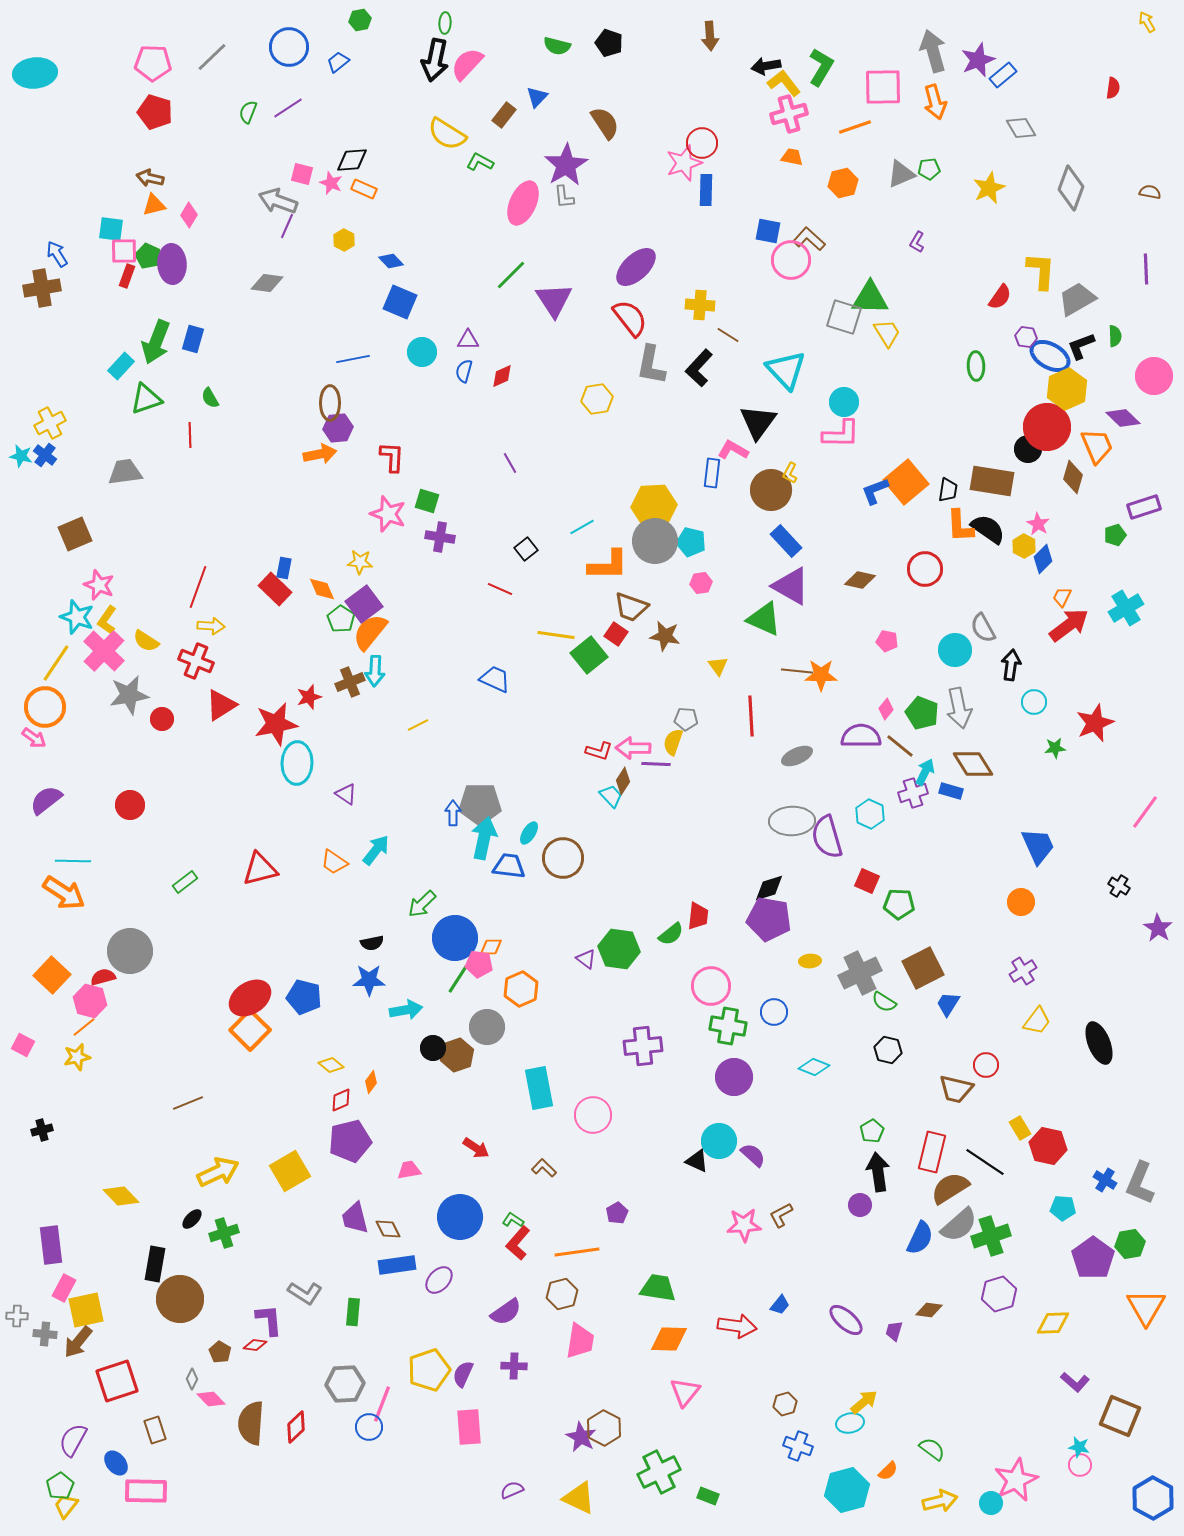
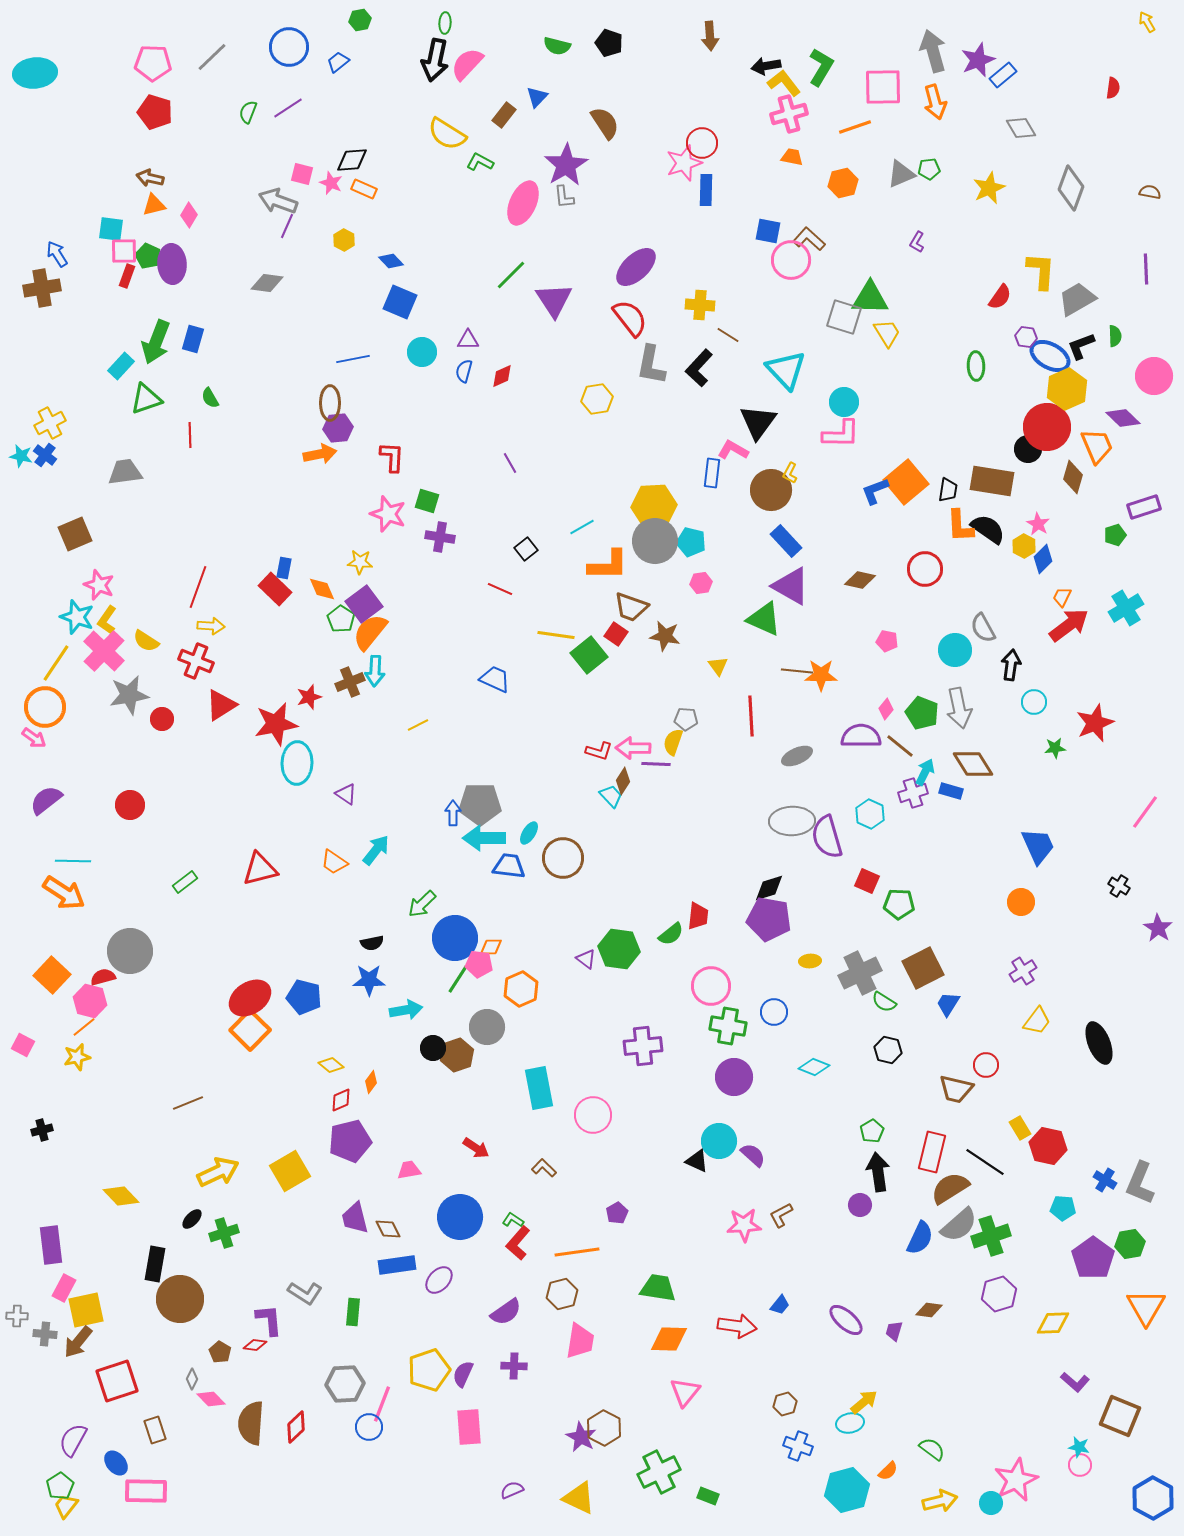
cyan arrow at (484, 838): rotated 102 degrees counterclockwise
